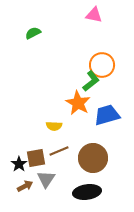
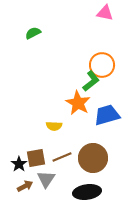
pink triangle: moved 11 px right, 2 px up
brown line: moved 3 px right, 6 px down
